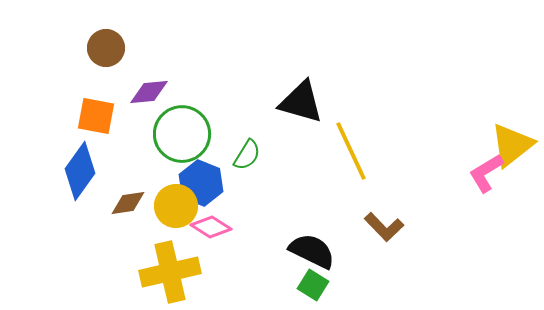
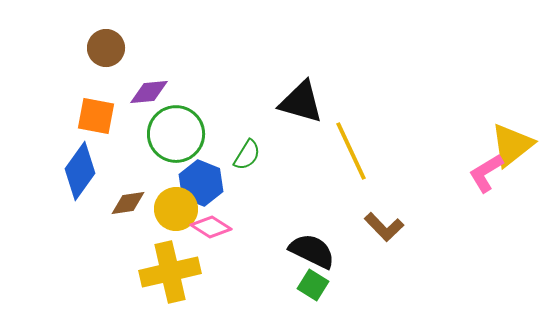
green circle: moved 6 px left
yellow circle: moved 3 px down
